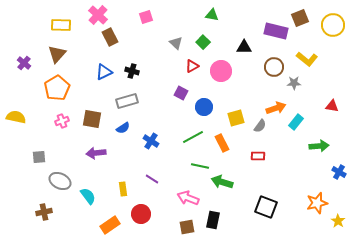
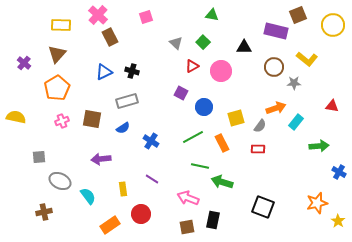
brown square at (300, 18): moved 2 px left, 3 px up
purple arrow at (96, 153): moved 5 px right, 6 px down
red rectangle at (258, 156): moved 7 px up
black square at (266, 207): moved 3 px left
